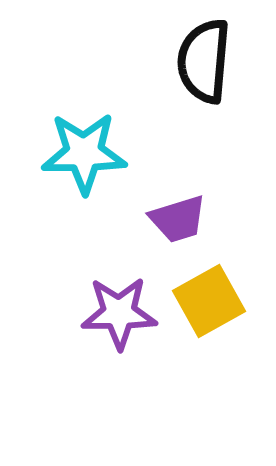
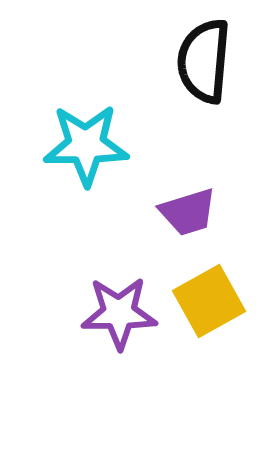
cyan star: moved 2 px right, 8 px up
purple trapezoid: moved 10 px right, 7 px up
